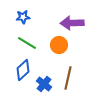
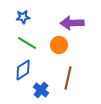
blue diamond: rotated 10 degrees clockwise
blue cross: moved 3 px left, 6 px down
